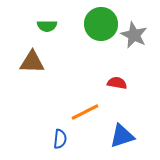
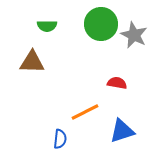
blue triangle: moved 5 px up
